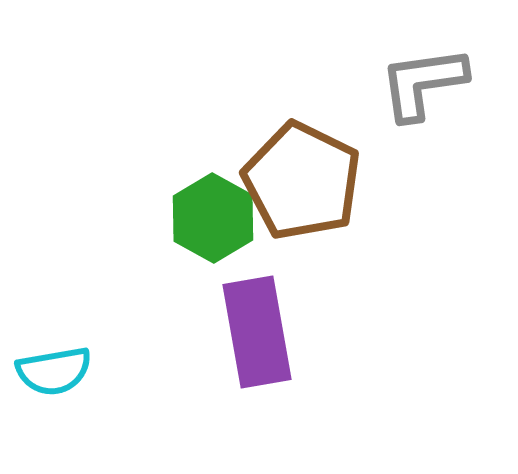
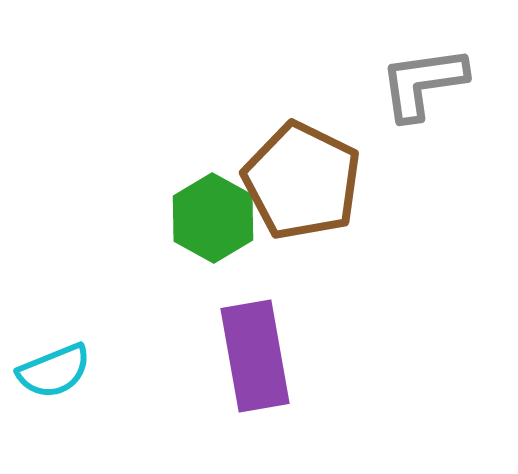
purple rectangle: moved 2 px left, 24 px down
cyan semicircle: rotated 12 degrees counterclockwise
